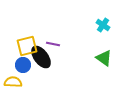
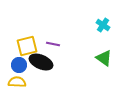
black ellipse: moved 5 px down; rotated 30 degrees counterclockwise
blue circle: moved 4 px left
yellow semicircle: moved 4 px right
